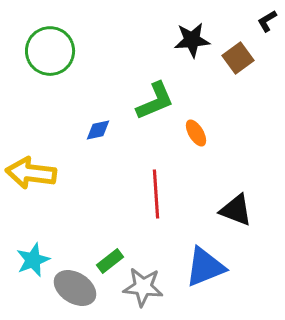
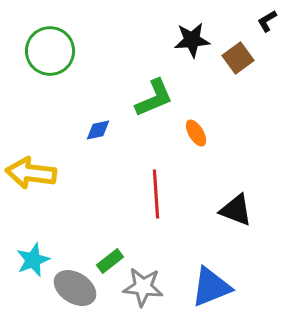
green L-shape: moved 1 px left, 3 px up
blue triangle: moved 6 px right, 20 px down
